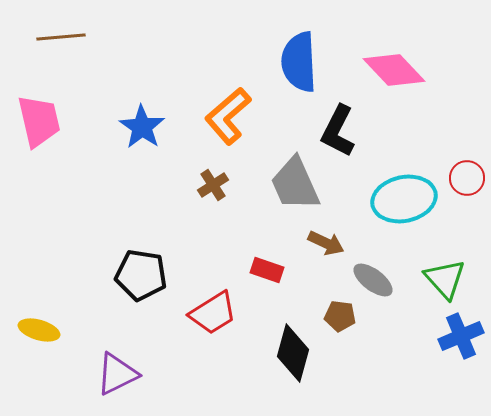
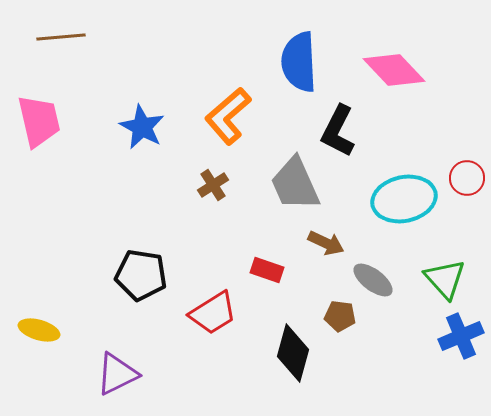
blue star: rotated 6 degrees counterclockwise
